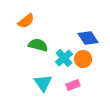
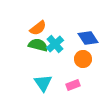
orange semicircle: moved 12 px right, 7 px down
cyan cross: moved 9 px left, 14 px up
